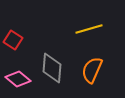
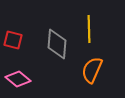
yellow line: rotated 76 degrees counterclockwise
red square: rotated 18 degrees counterclockwise
gray diamond: moved 5 px right, 24 px up
